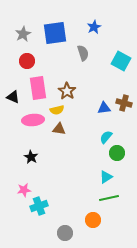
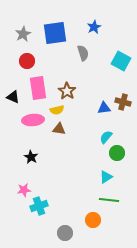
brown cross: moved 1 px left, 1 px up
green line: moved 2 px down; rotated 18 degrees clockwise
